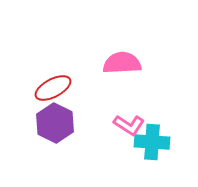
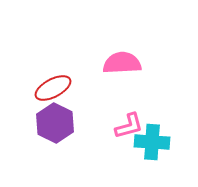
pink L-shape: moved 1 px down; rotated 48 degrees counterclockwise
